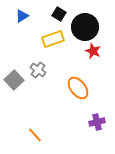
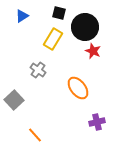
black square: moved 1 px up; rotated 16 degrees counterclockwise
yellow rectangle: rotated 40 degrees counterclockwise
gray square: moved 20 px down
